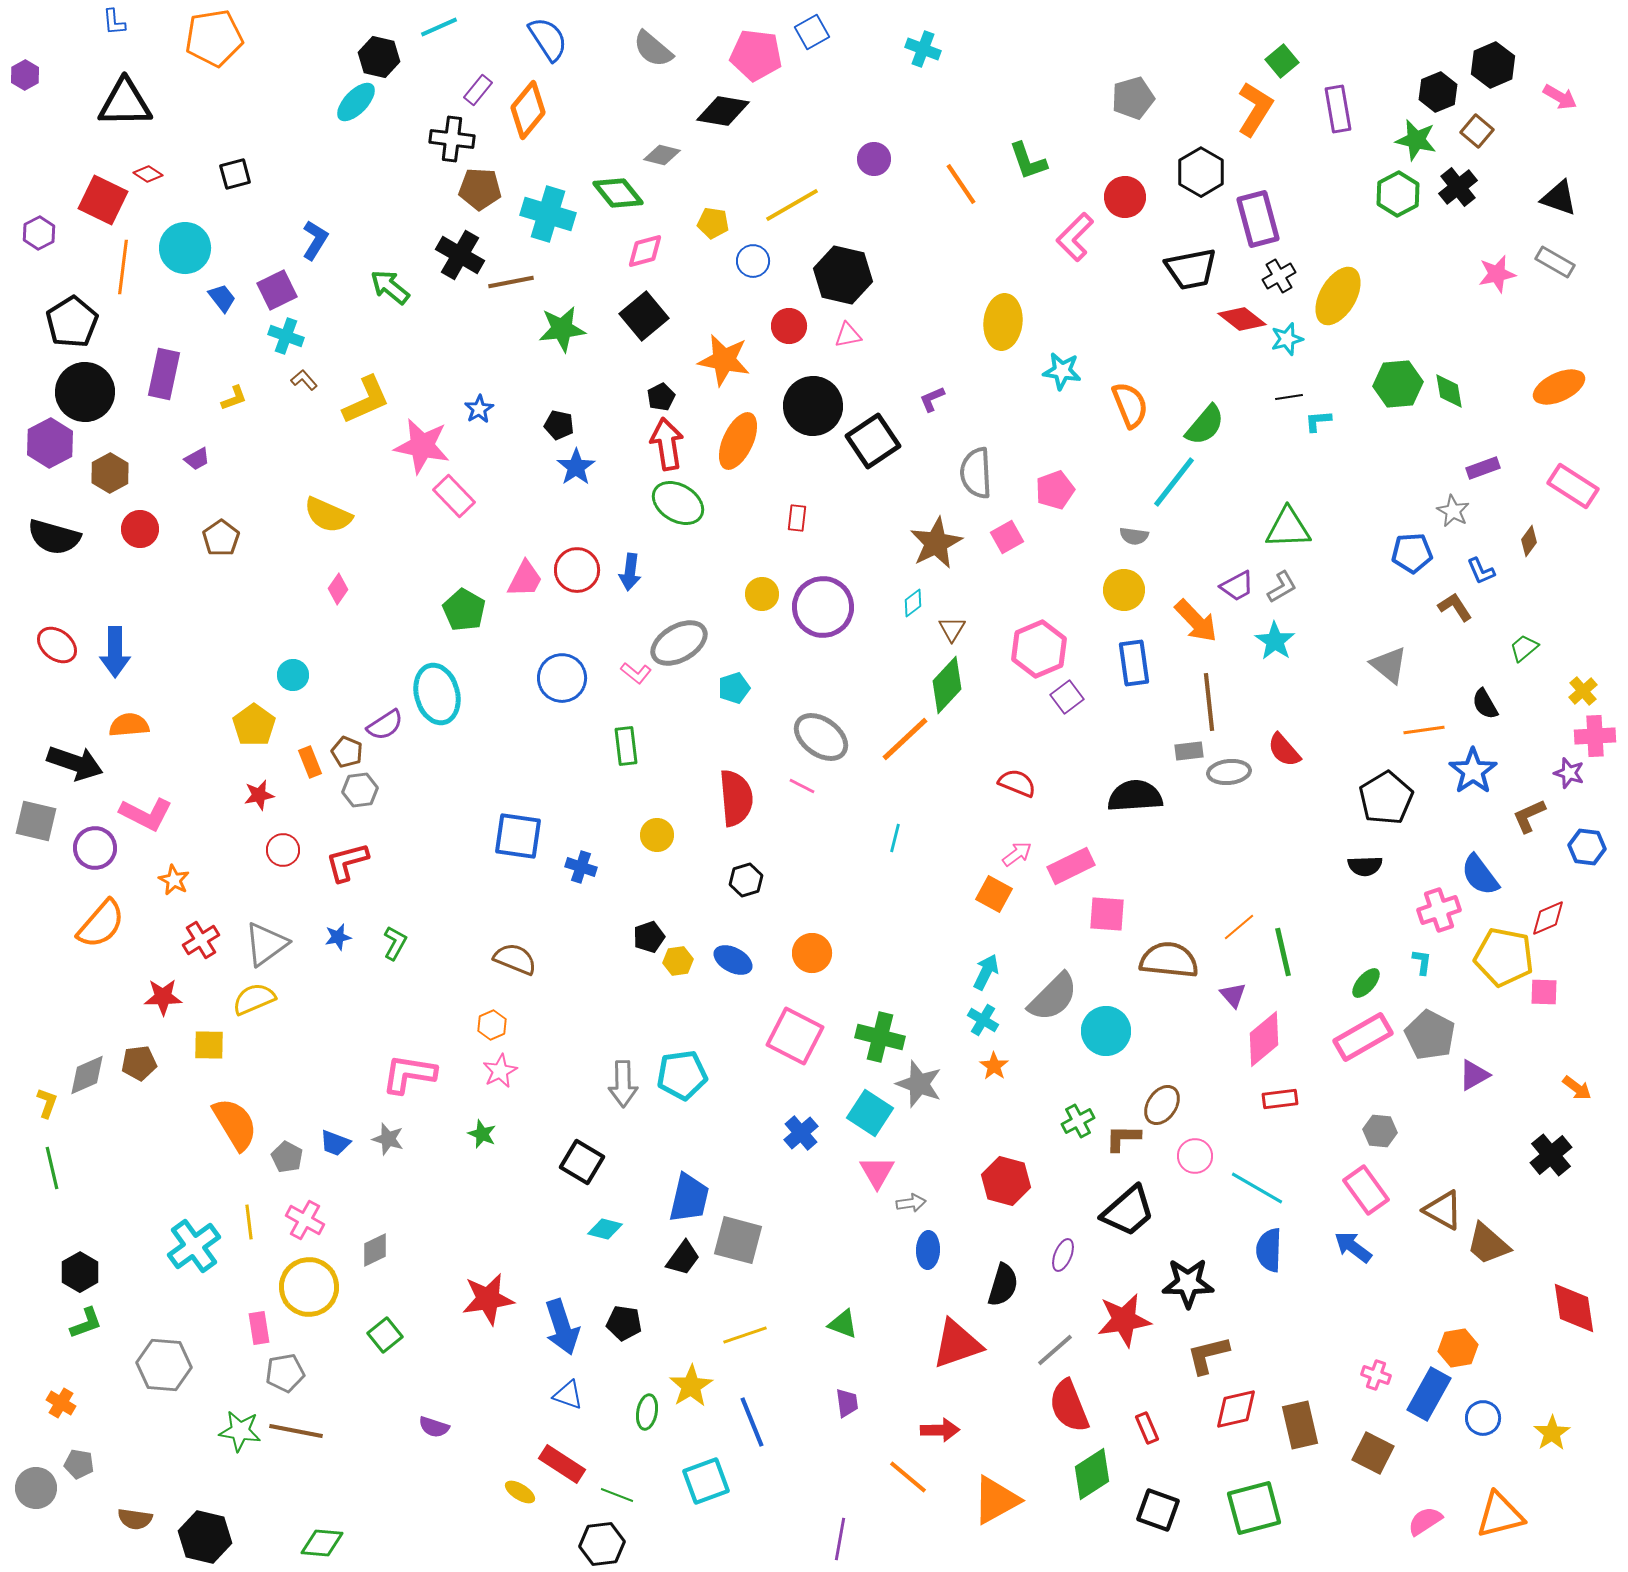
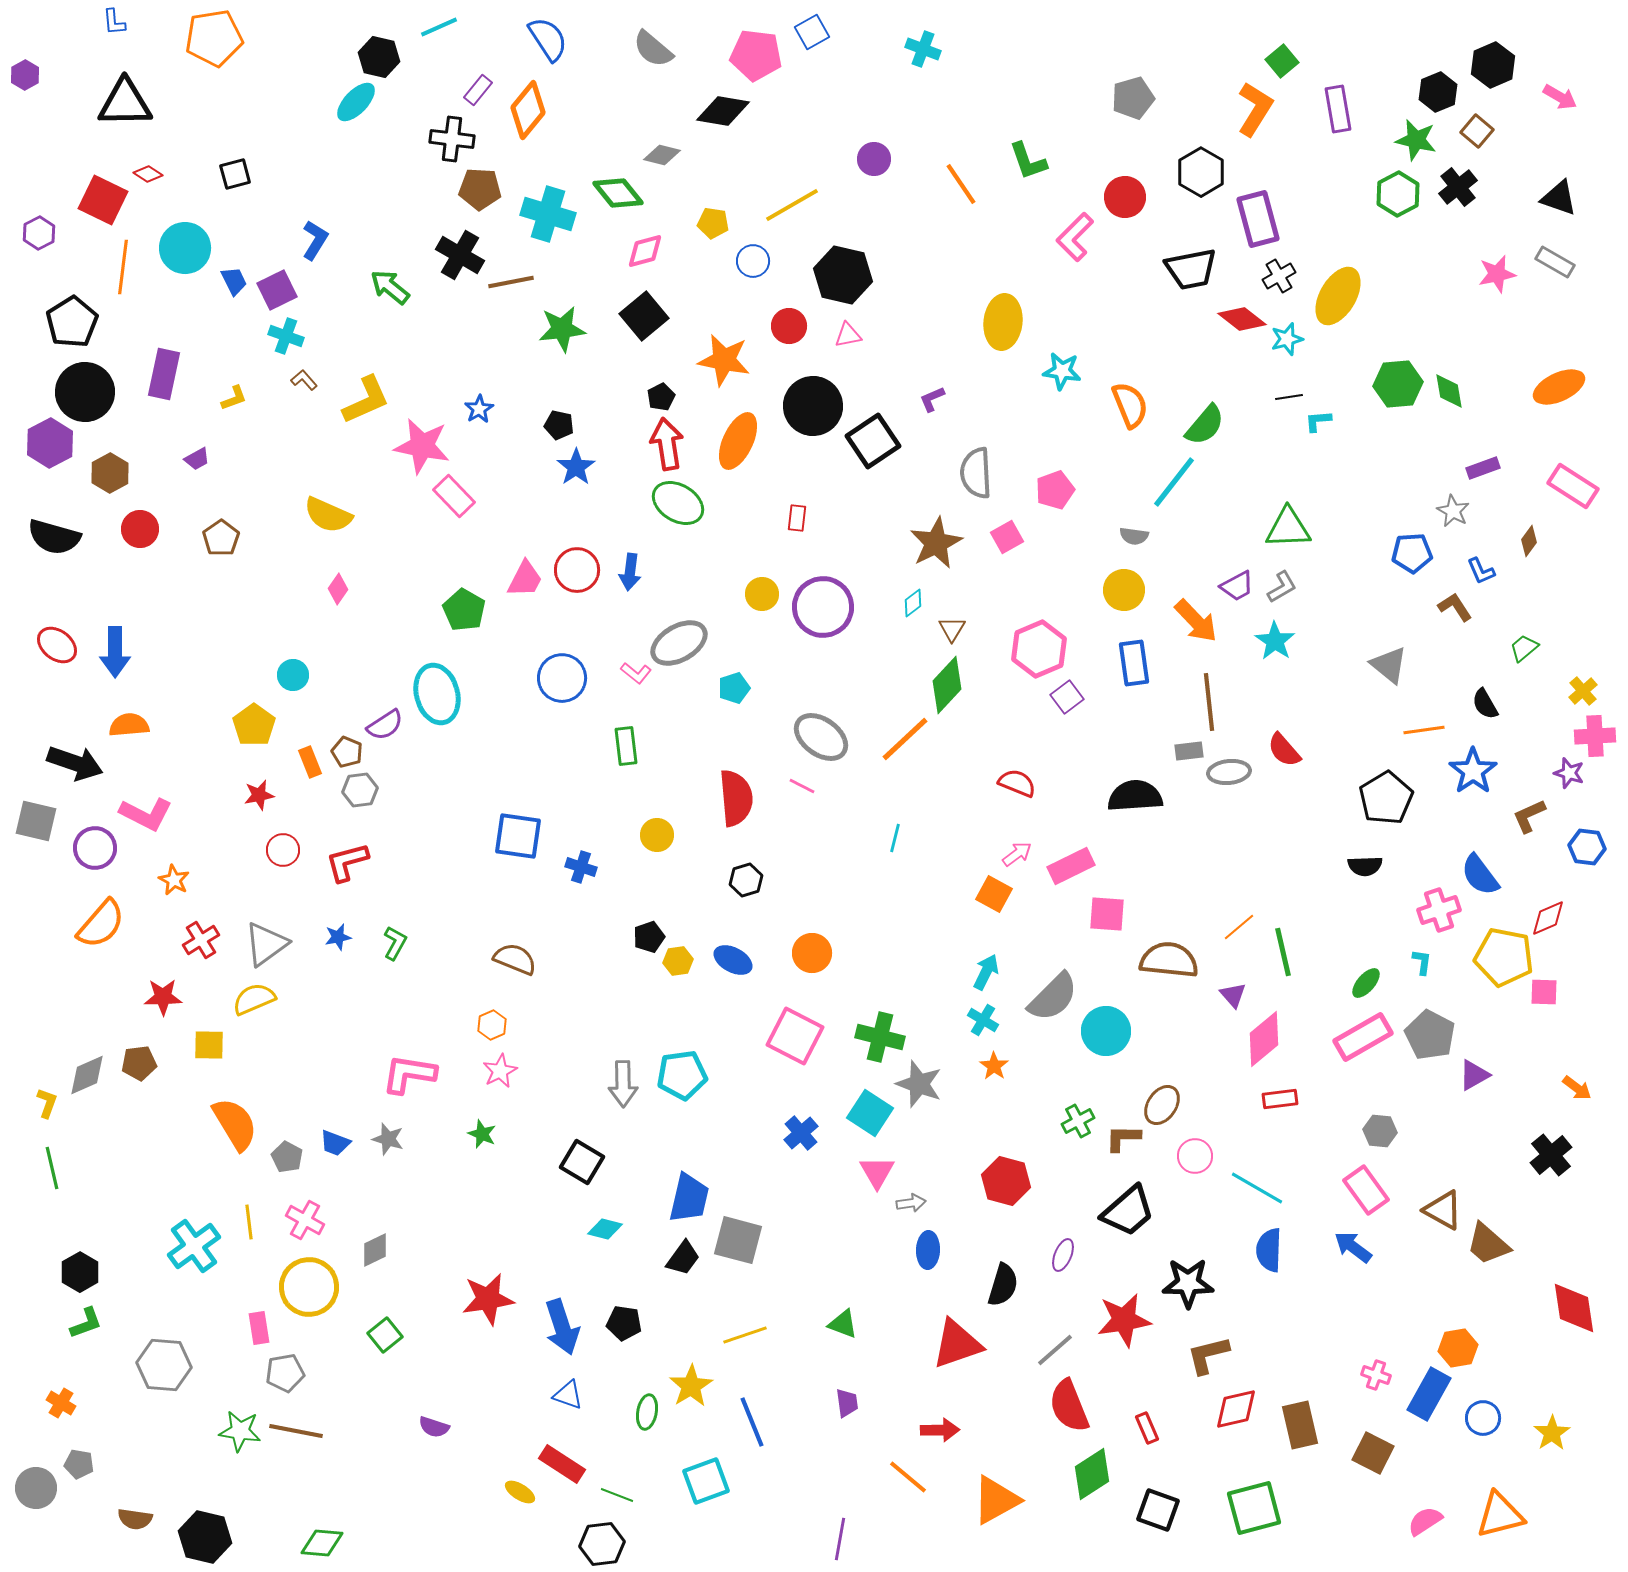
blue trapezoid at (222, 298): moved 12 px right, 17 px up; rotated 12 degrees clockwise
